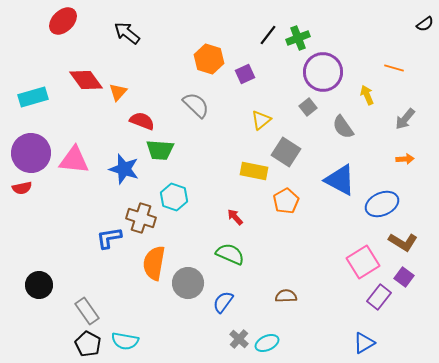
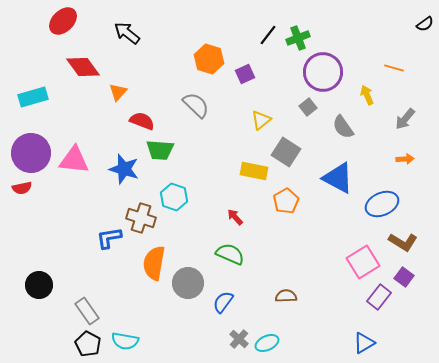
red diamond at (86, 80): moved 3 px left, 13 px up
blue triangle at (340, 180): moved 2 px left, 2 px up
